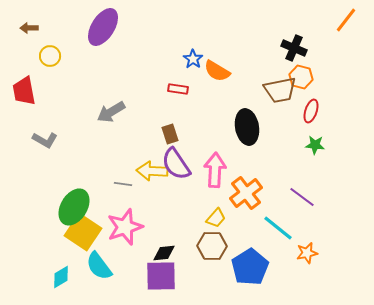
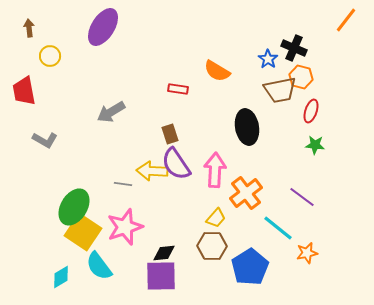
brown arrow: rotated 84 degrees clockwise
blue star: moved 75 px right
